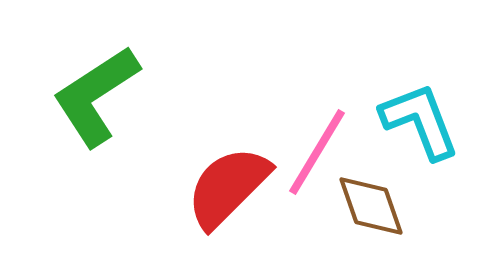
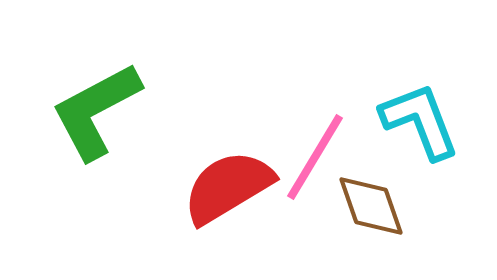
green L-shape: moved 15 px down; rotated 5 degrees clockwise
pink line: moved 2 px left, 5 px down
red semicircle: rotated 14 degrees clockwise
